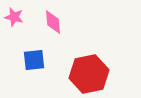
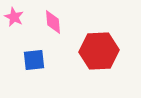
pink star: rotated 12 degrees clockwise
red hexagon: moved 10 px right, 23 px up; rotated 9 degrees clockwise
